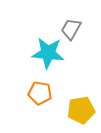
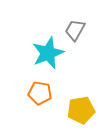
gray trapezoid: moved 4 px right, 1 px down
cyan star: rotated 28 degrees counterclockwise
